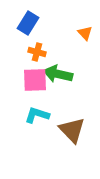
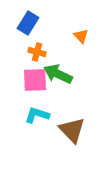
orange triangle: moved 4 px left, 3 px down
green arrow: rotated 12 degrees clockwise
